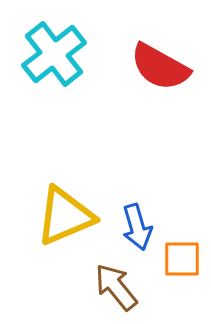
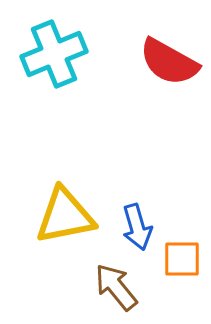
cyan cross: rotated 16 degrees clockwise
red semicircle: moved 9 px right, 5 px up
yellow triangle: rotated 12 degrees clockwise
